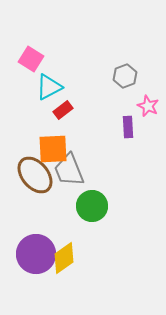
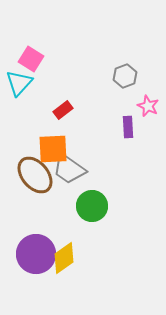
cyan triangle: moved 30 px left, 4 px up; rotated 20 degrees counterclockwise
gray trapezoid: moved 1 px up; rotated 33 degrees counterclockwise
